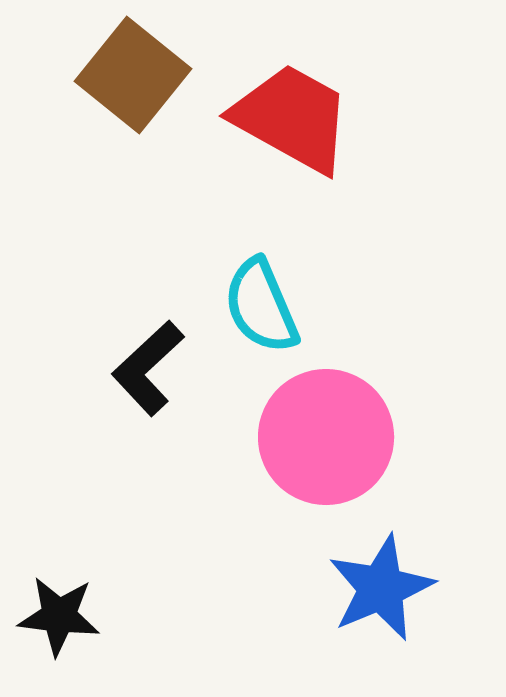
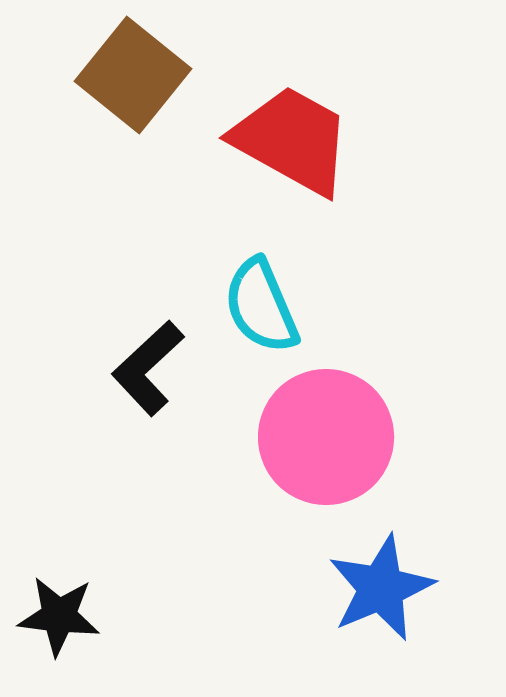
red trapezoid: moved 22 px down
